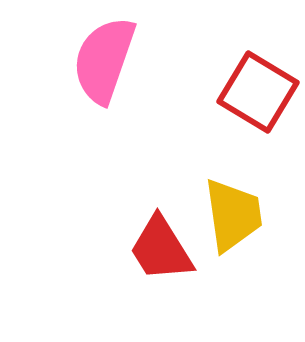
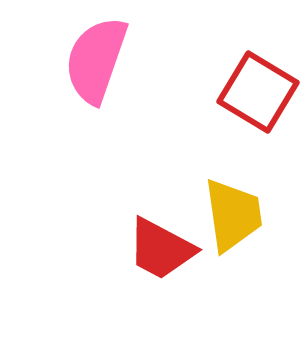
pink semicircle: moved 8 px left
red trapezoid: rotated 30 degrees counterclockwise
